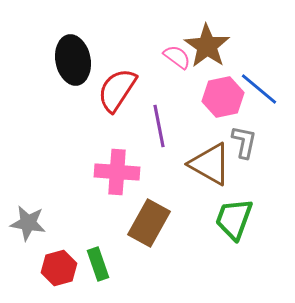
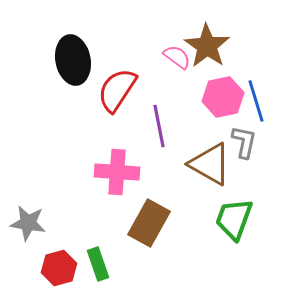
blue line: moved 3 px left, 12 px down; rotated 33 degrees clockwise
